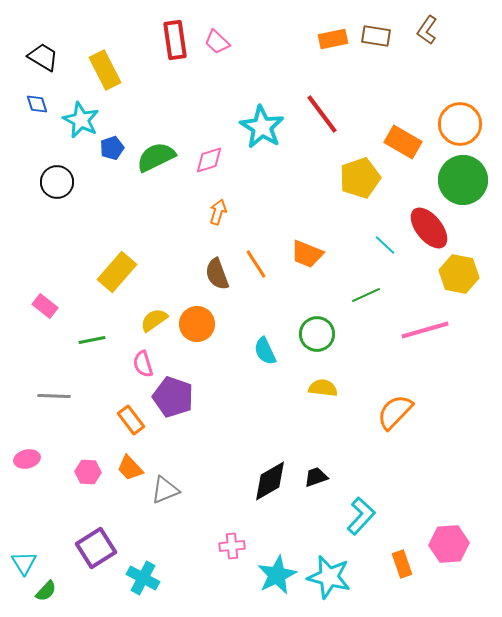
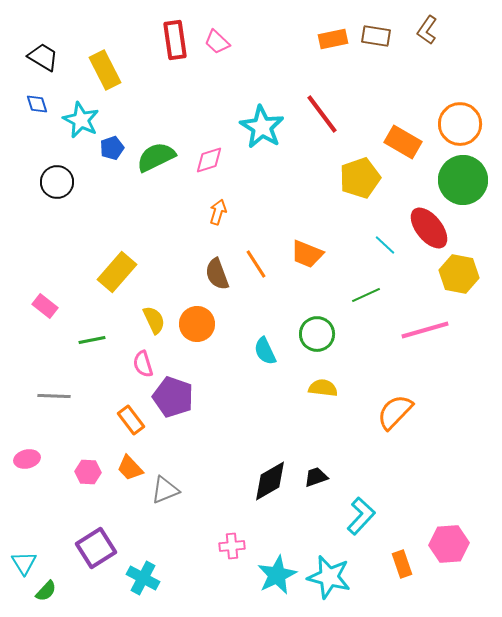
yellow semicircle at (154, 320): rotated 100 degrees clockwise
